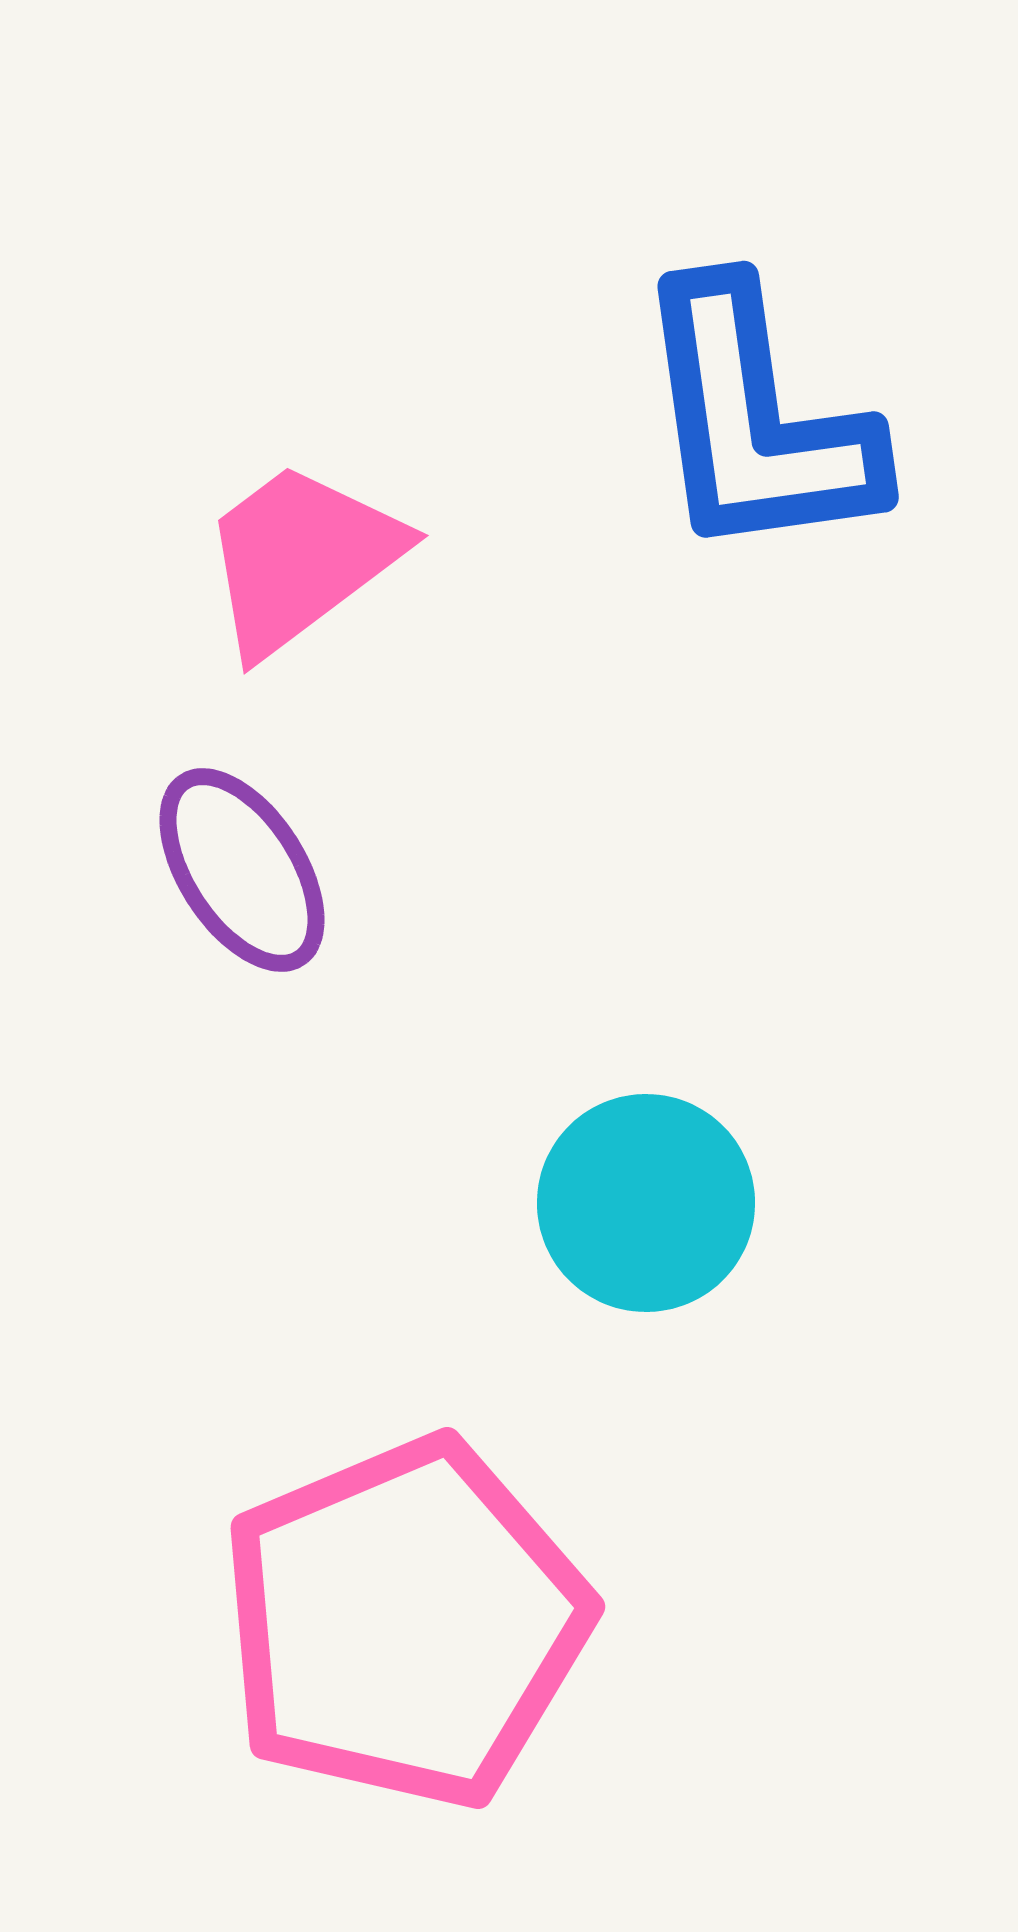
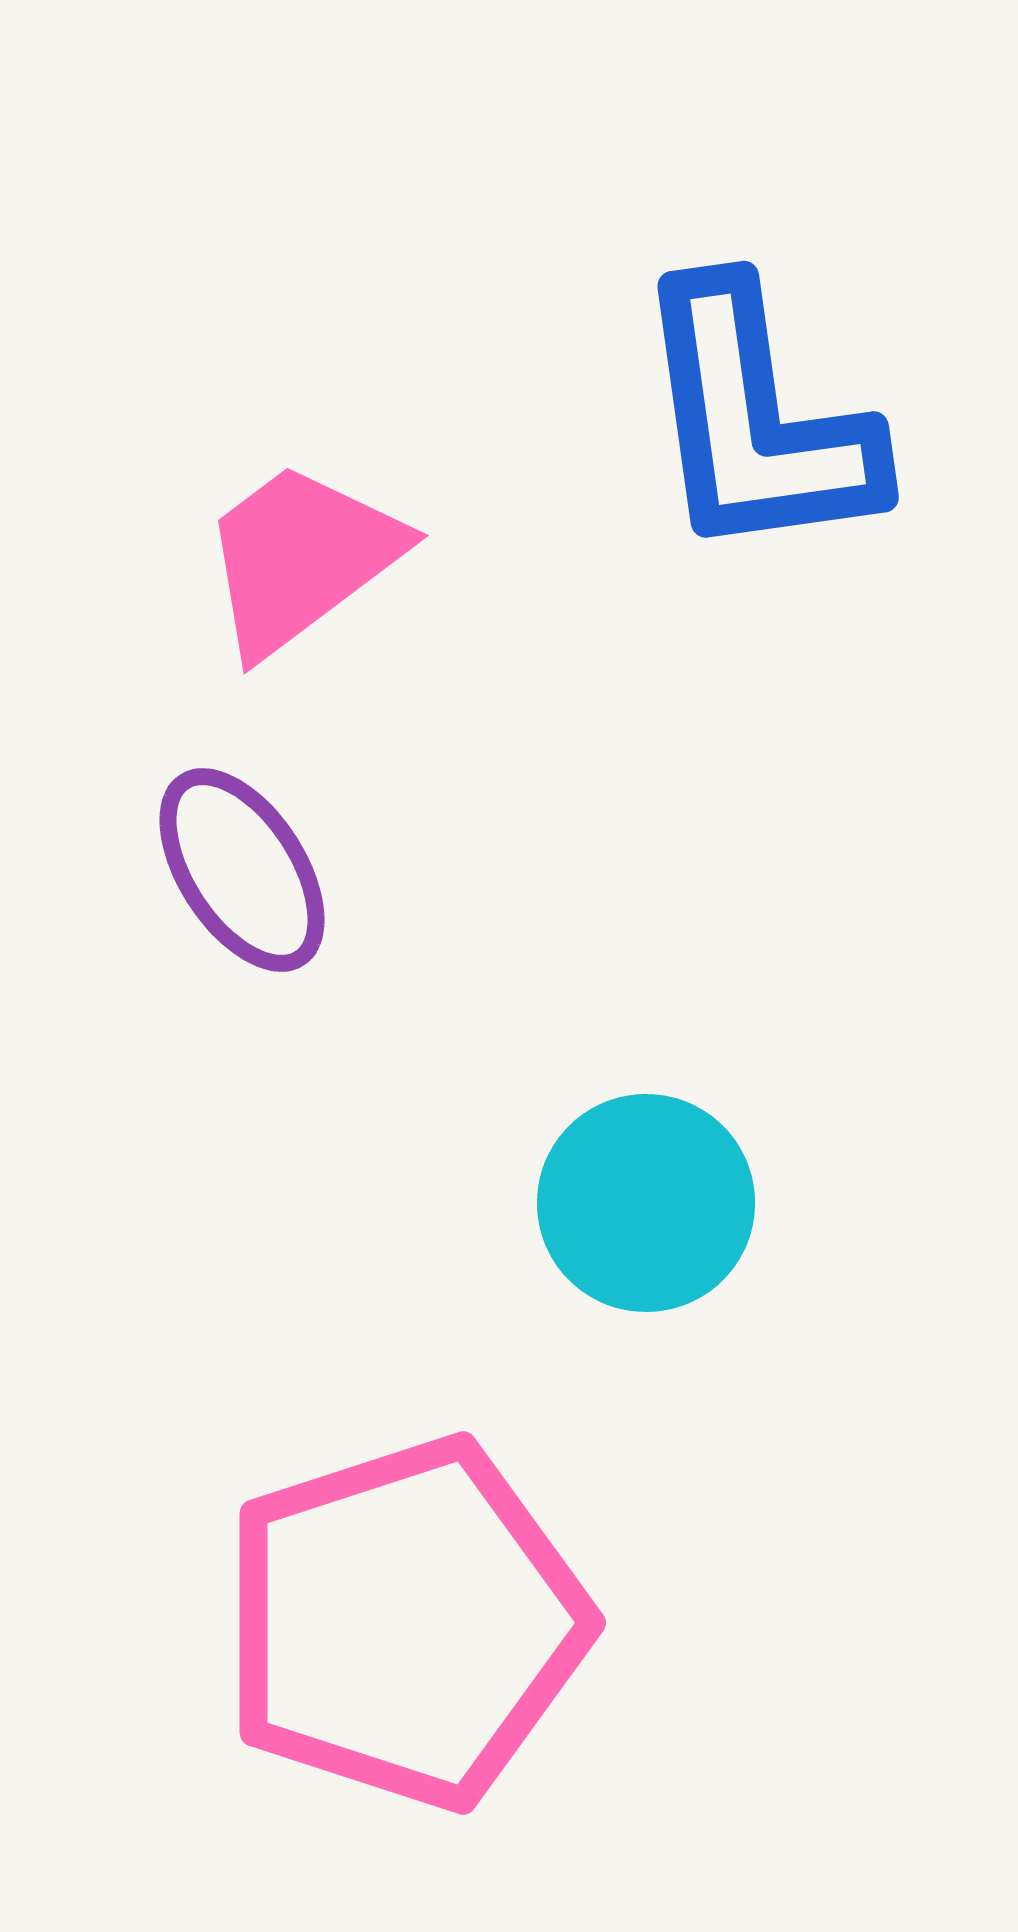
pink pentagon: rotated 5 degrees clockwise
